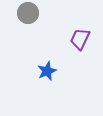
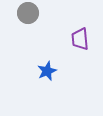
purple trapezoid: rotated 30 degrees counterclockwise
